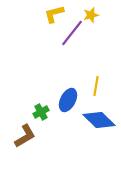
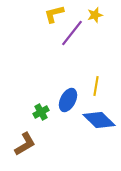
yellow star: moved 4 px right
brown L-shape: moved 8 px down
